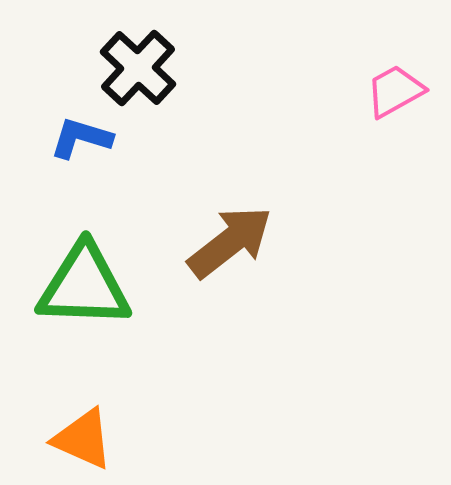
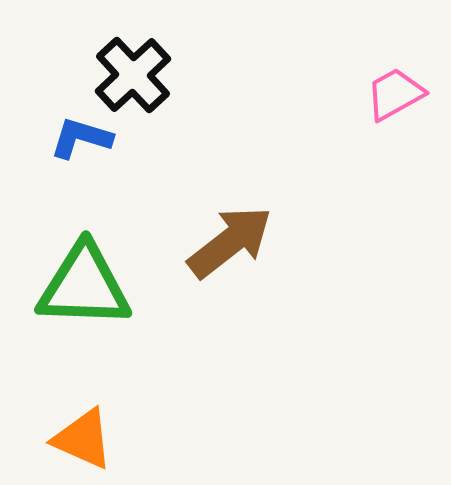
black cross: moved 5 px left, 7 px down; rotated 4 degrees clockwise
pink trapezoid: moved 3 px down
